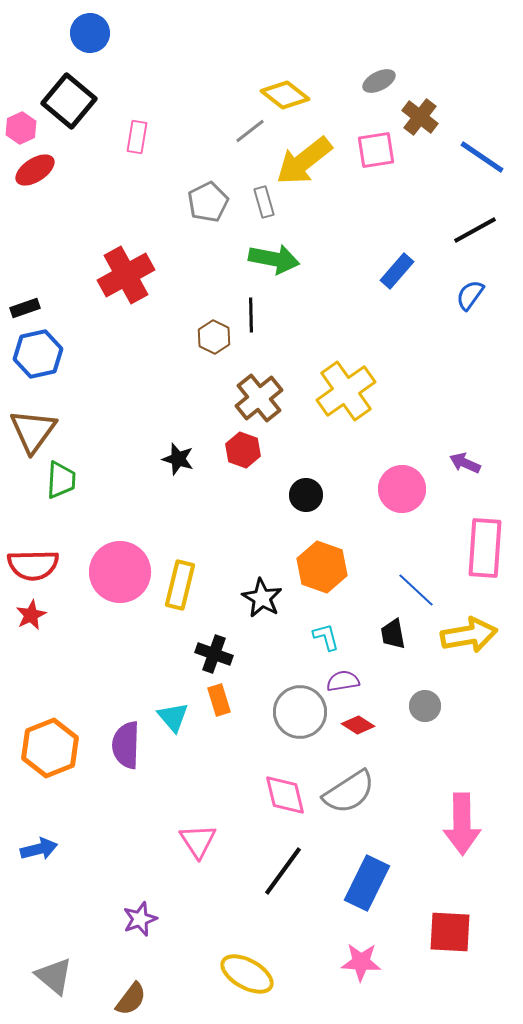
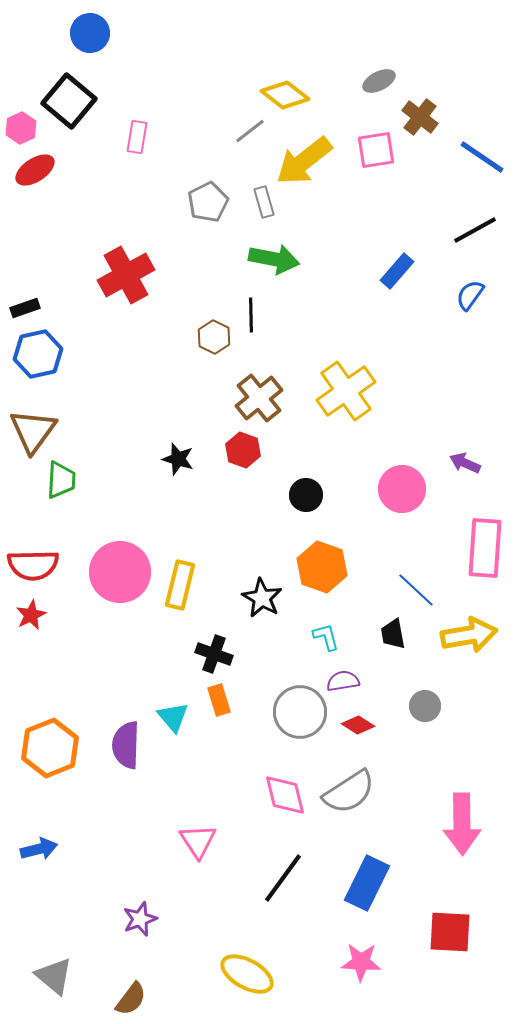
black line at (283, 871): moved 7 px down
